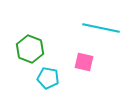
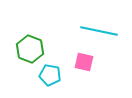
cyan line: moved 2 px left, 3 px down
cyan pentagon: moved 2 px right, 3 px up
